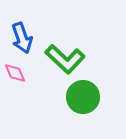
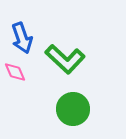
pink diamond: moved 1 px up
green circle: moved 10 px left, 12 px down
